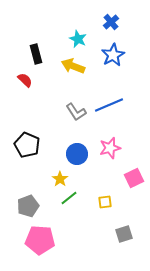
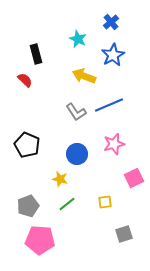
yellow arrow: moved 11 px right, 10 px down
pink star: moved 4 px right, 4 px up
yellow star: rotated 21 degrees counterclockwise
green line: moved 2 px left, 6 px down
